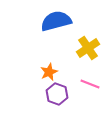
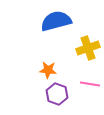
yellow cross: rotated 15 degrees clockwise
orange star: moved 1 px left, 2 px up; rotated 30 degrees clockwise
pink line: rotated 12 degrees counterclockwise
